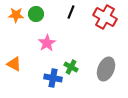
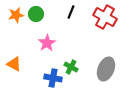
orange star: rotated 14 degrees counterclockwise
